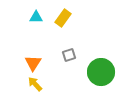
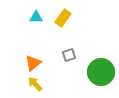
orange triangle: rotated 18 degrees clockwise
